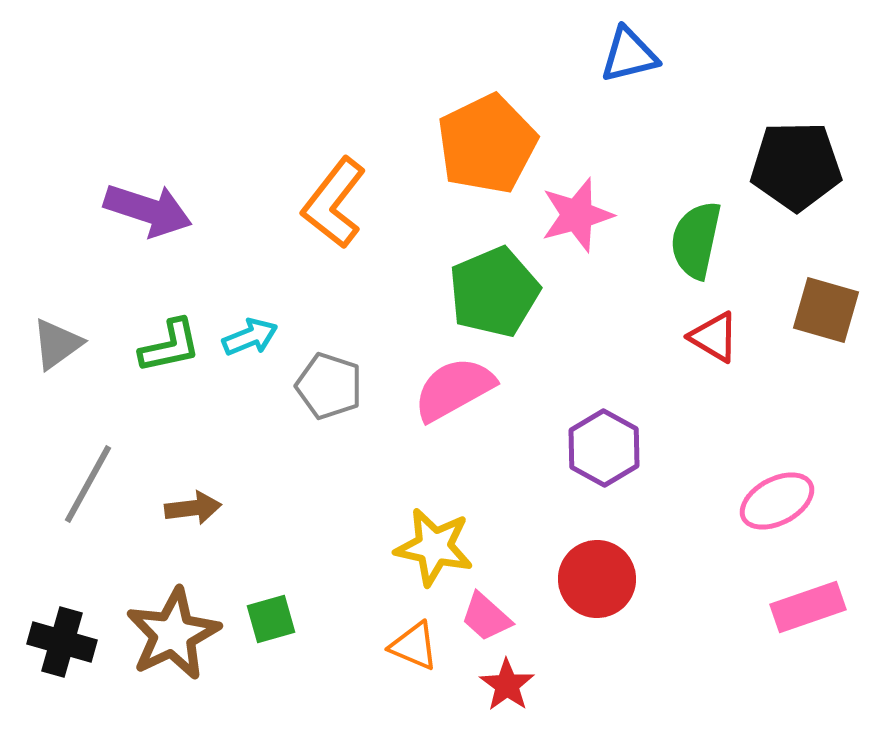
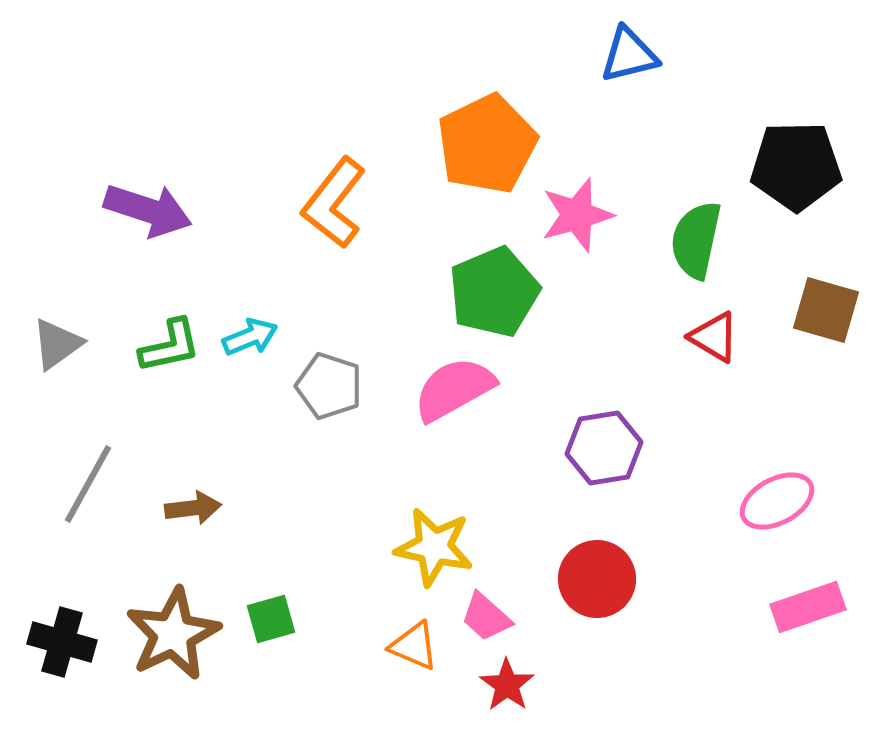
purple hexagon: rotated 22 degrees clockwise
